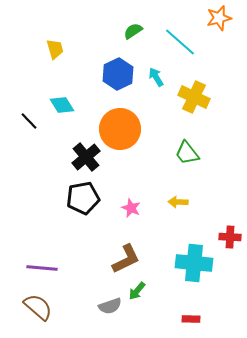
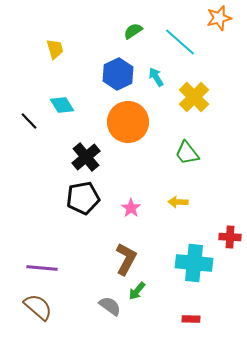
yellow cross: rotated 20 degrees clockwise
orange circle: moved 8 px right, 7 px up
pink star: rotated 12 degrees clockwise
brown L-shape: rotated 36 degrees counterclockwise
gray semicircle: rotated 125 degrees counterclockwise
